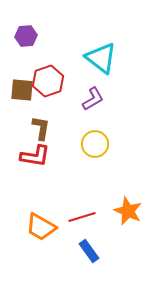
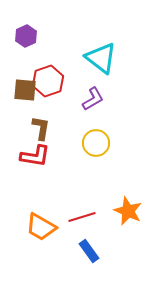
purple hexagon: rotated 20 degrees counterclockwise
brown square: moved 3 px right
yellow circle: moved 1 px right, 1 px up
